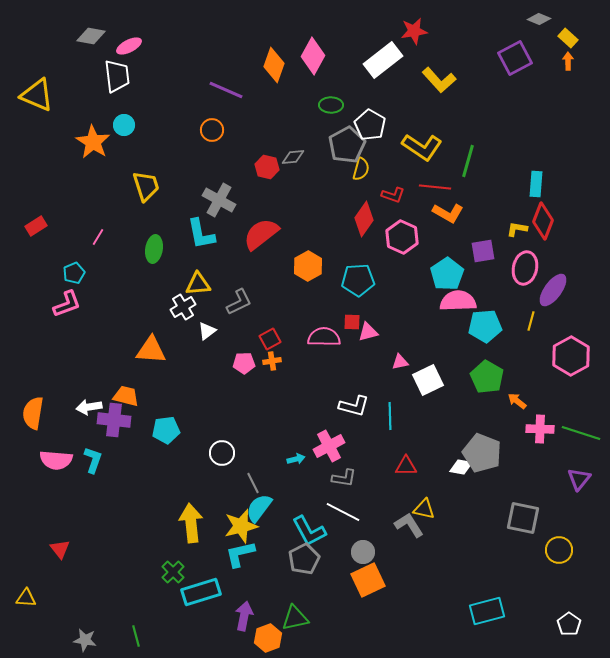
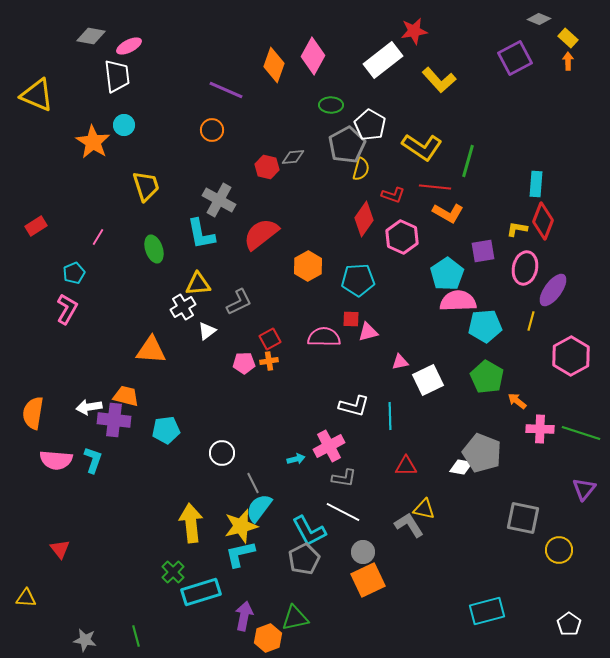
green ellipse at (154, 249): rotated 28 degrees counterclockwise
pink L-shape at (67, 304): moved 5 px down; rotated 40 degrees counterclockwise
red square at (352, 322): moved 1 px left, 3 px up
orange cross at (272, 361): moved 3 px left
purple triangle at (579, 479): moved 5 px right, 10 px down
